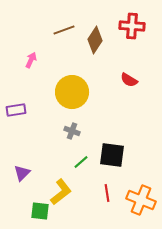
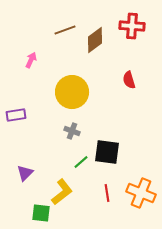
brown line: moved 1 px right
brown diamond: rotated 20 degrees clockwise
red semicircle: rotated 42 degrees clockwise
purple rectangle: moved 5 px down
black square: moved 5 px left, 3 px up
purple triangle: moved 3 px right
yellow L-shape: moved 1 px right
orange cross: moved 7 px up
green square: moved 1 px right, 2 px down
